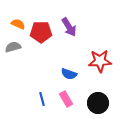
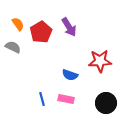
orange semicircle: rotated 32 degrees clockwise
red pentagon: rotated 30 degrees counterclockwise
gray semicircle: rotated 42 degrees clockwise
blue semicircle: moved 1 px right, 1 px down
pink rectangle: rotated 49 degrees counterclockwise
black circle: moved 8 px right
